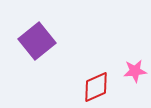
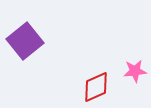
purple square: moved 12 px left
